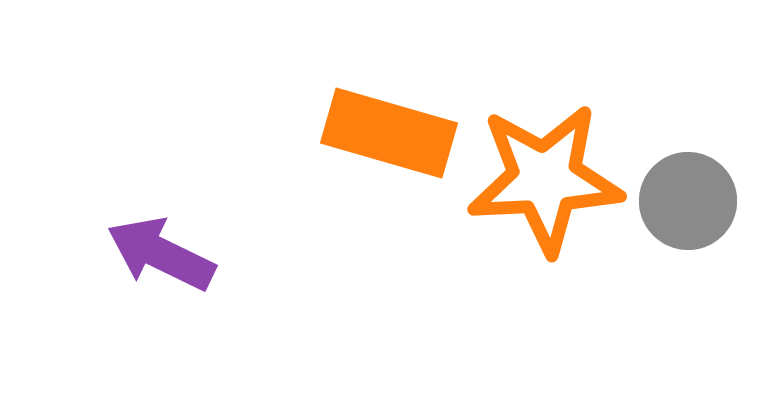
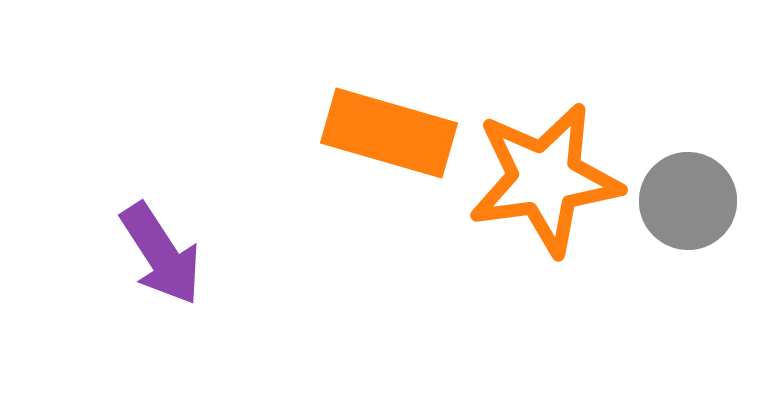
orange star: rotated 5 degrees counterclockwise
purple arrow: rotated 149 degrees counterclockwise
